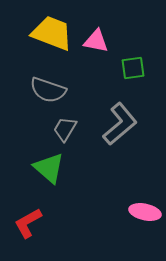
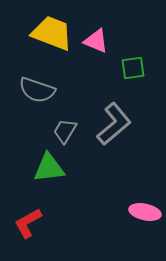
pink triangle: rotated 12 degrees clockwise
gray semicircle: moved 11 px left
gray L-shape: moved 6 px left
gray trapezoid: moved 2 px down
green triangle: rotated 48 degrees counterclockwise
